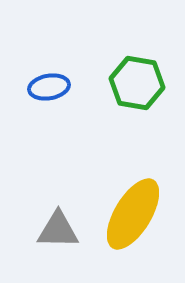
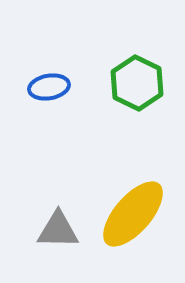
green hexagon: rotated 16 degrees clockwise
yellow ellipse: rotated 10 degrees clockwise
